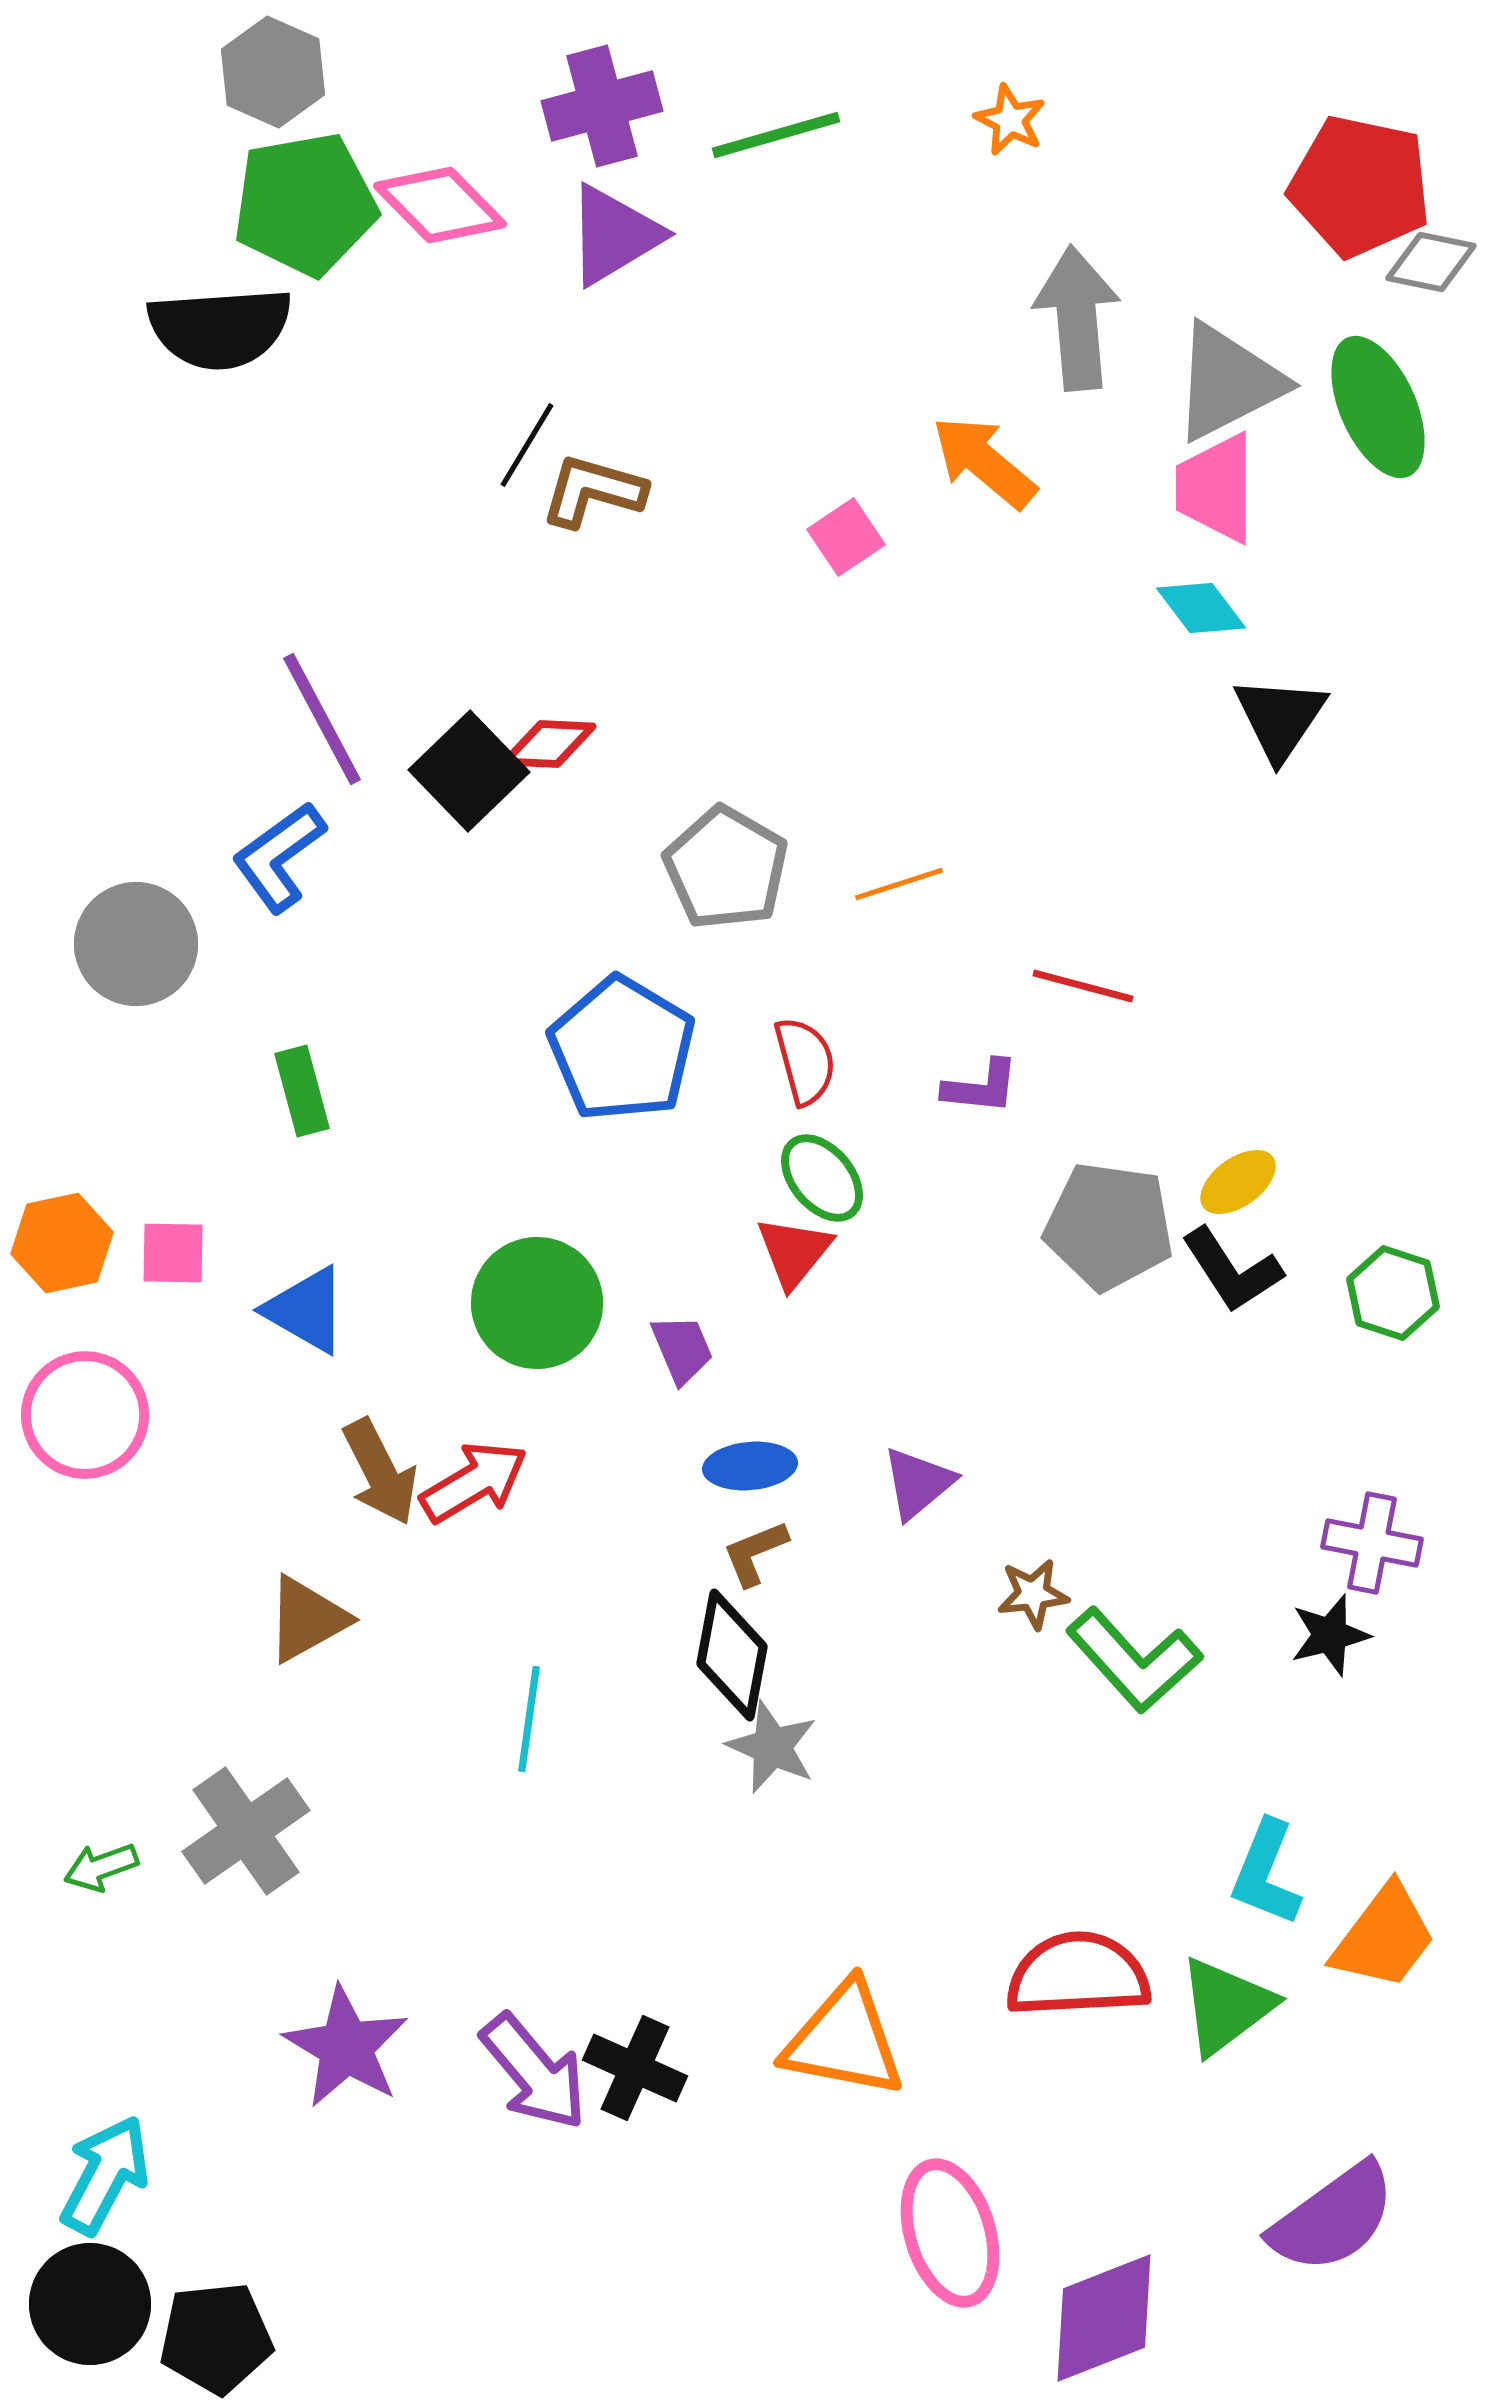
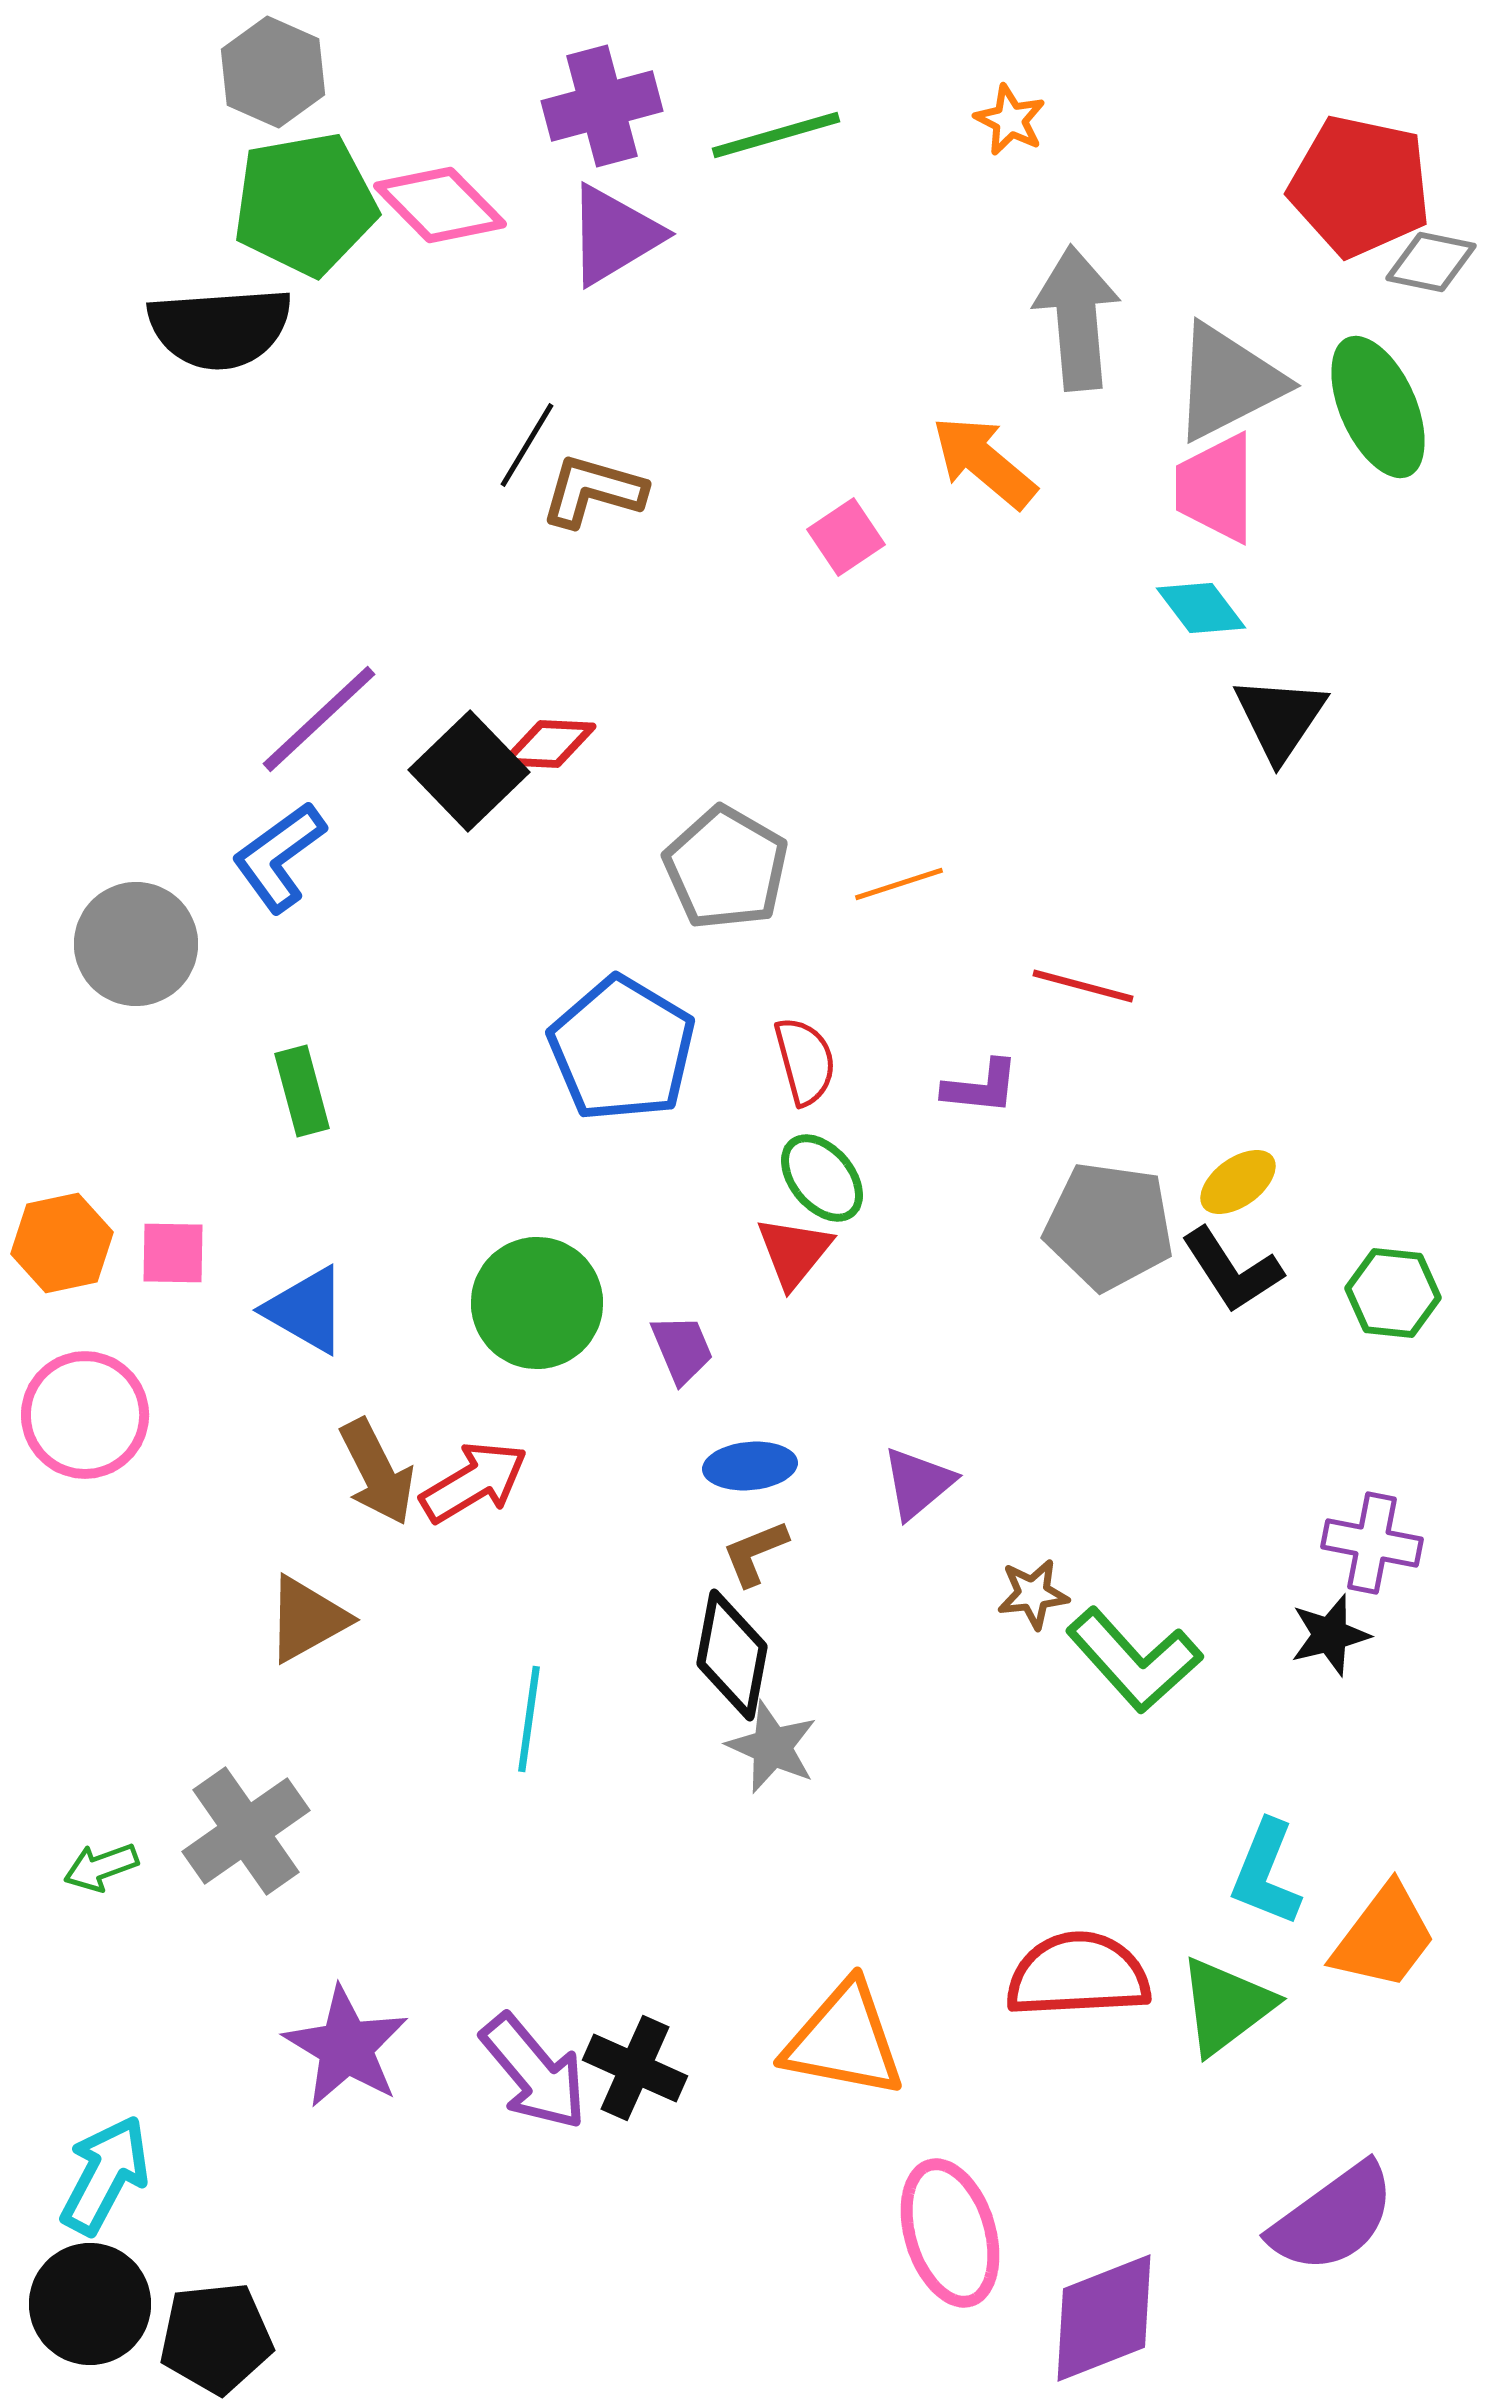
purple line at (322, 719): moved 3 px left; rotated 75 degrees clockwise
green hexagon at (1393, 1293): rotated 12 degrees counterclockwise
brown arrow at (380, 1472): moved 3 px left
